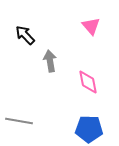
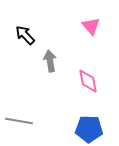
pink diamond: moved 1 px up
